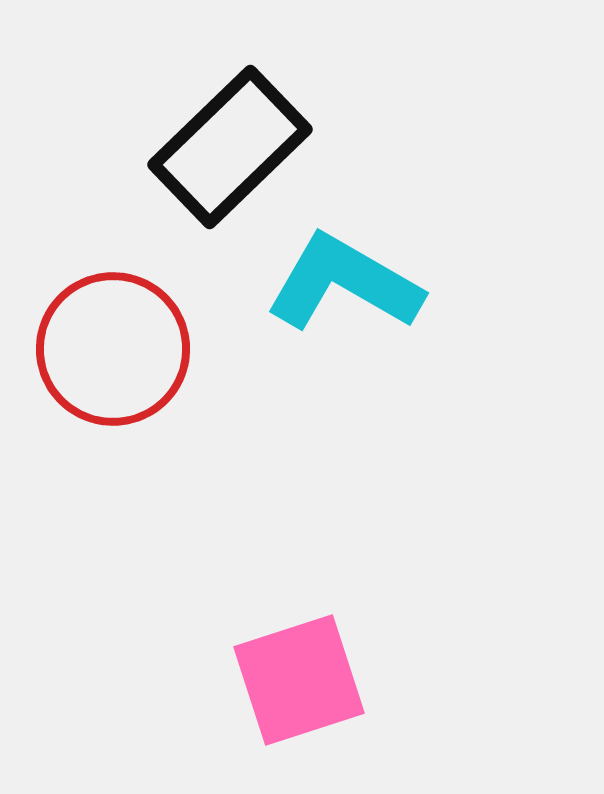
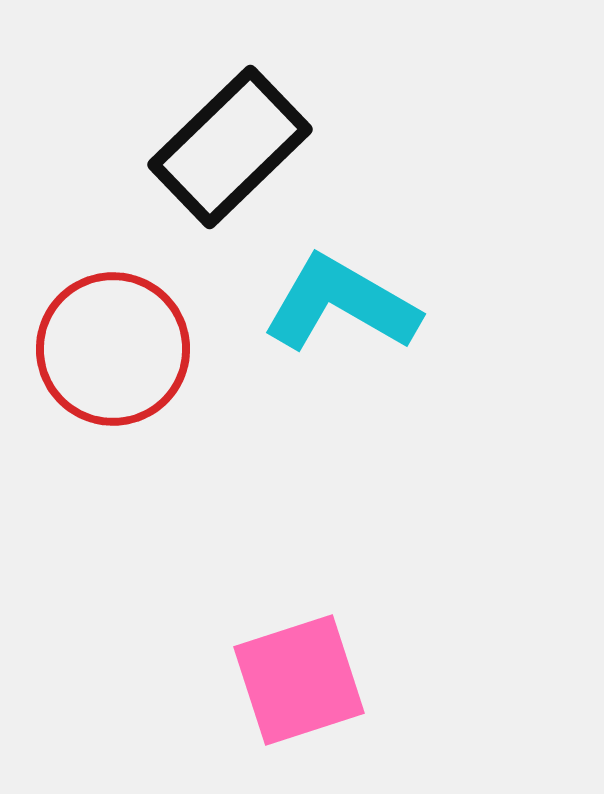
cyan L-shape: moved 3 px left, 21 px down
